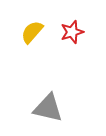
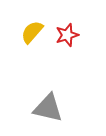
red star: moved 5 px left, 3 px down
